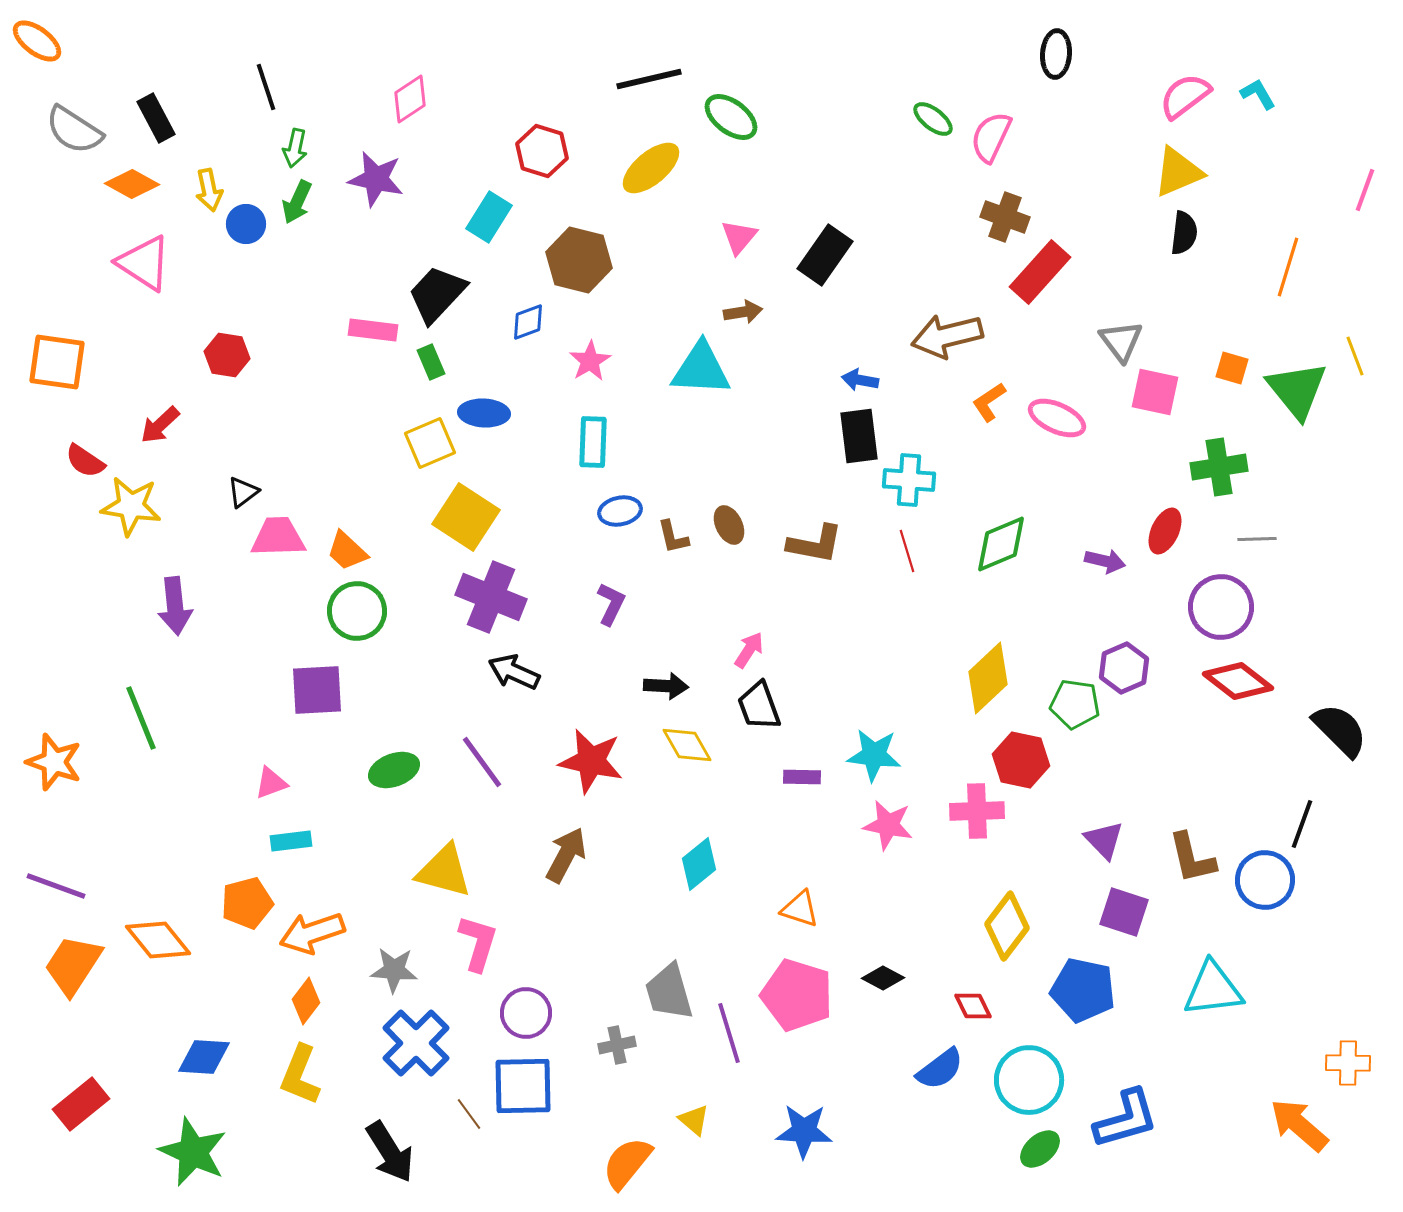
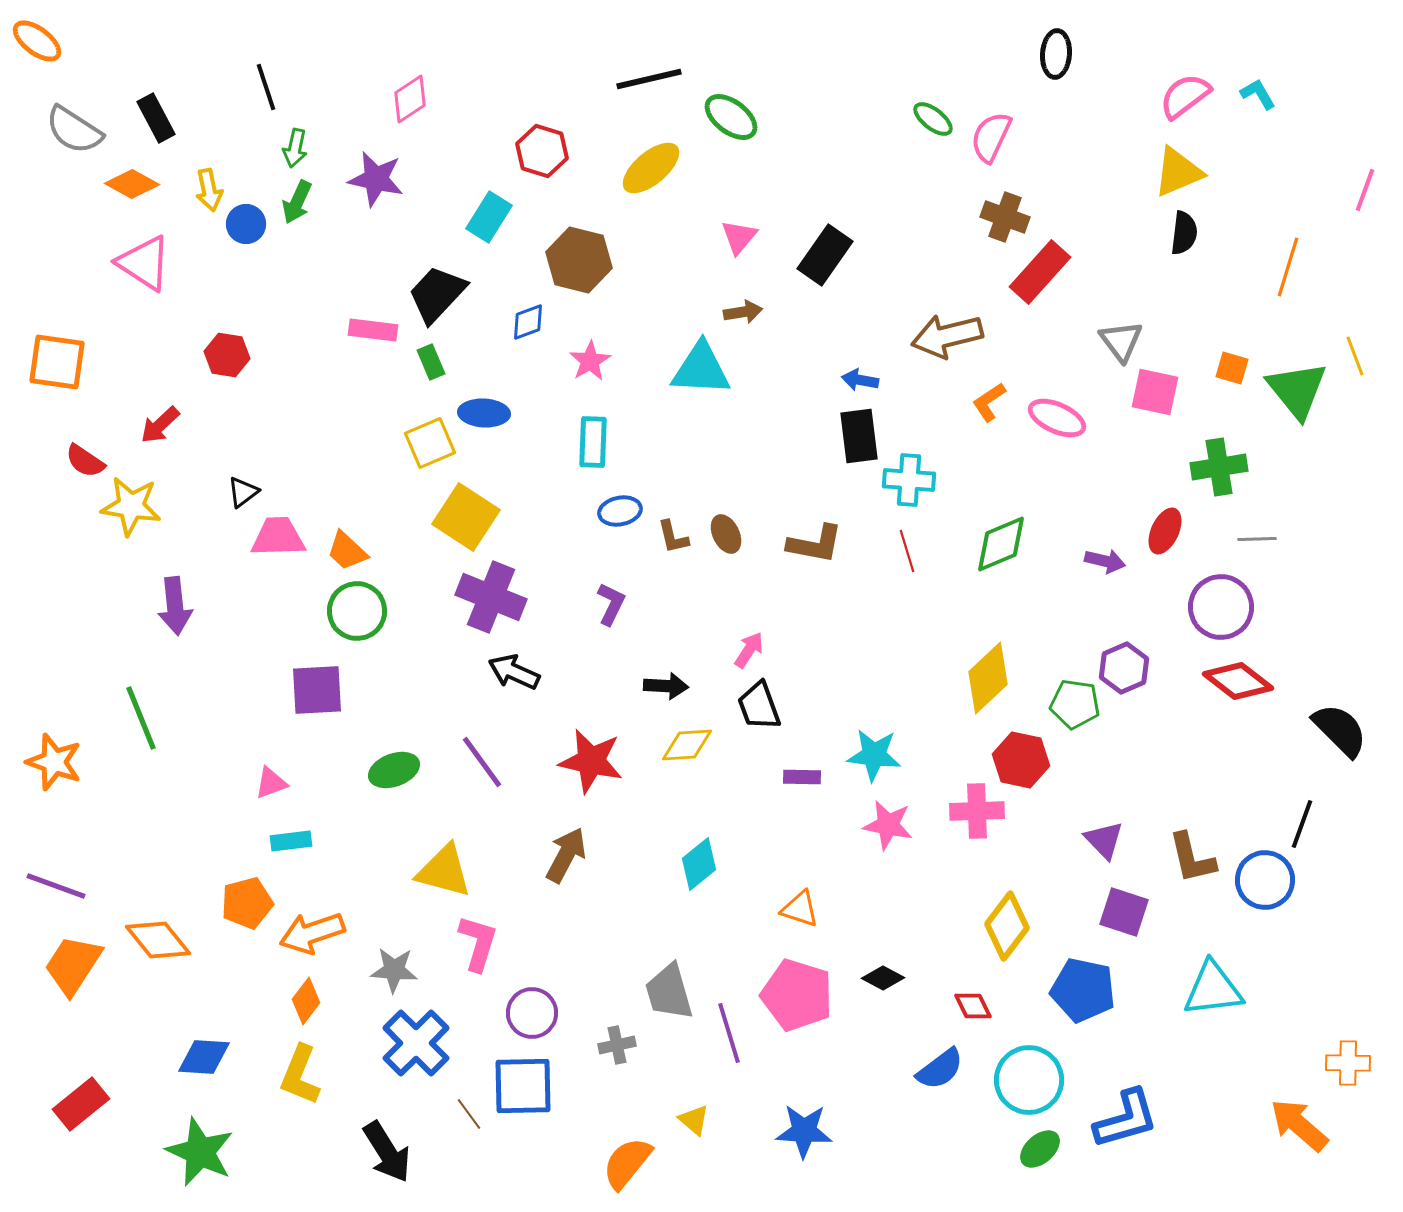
brown ellipse at (729, 525): moved 3 px left, 9 px down
yellow diamond at (687, 745): rotated 64 degrees counterclockwise
purple circle at (526, 1013): moved 6 px right
green star at (193, 1152): moved 7 px right
black arrow at (390, 1152): moved 3 px left
